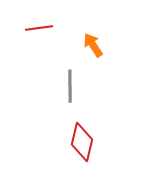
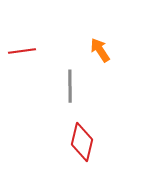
red line: moved 17 px left, 23 px down
orange arrow: moved 7 px right, 5 px down
